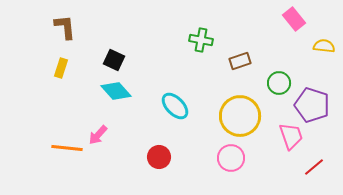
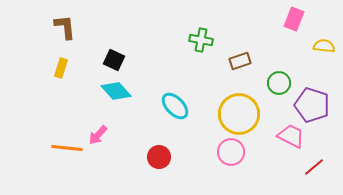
pink rectangle: rotated 60 degrees clockwise
yellow circle: moved 1 px left, 2 px up
pink trapezoid: rotated 44 degrees counterclockwise
pink circle: moved 6 px up
